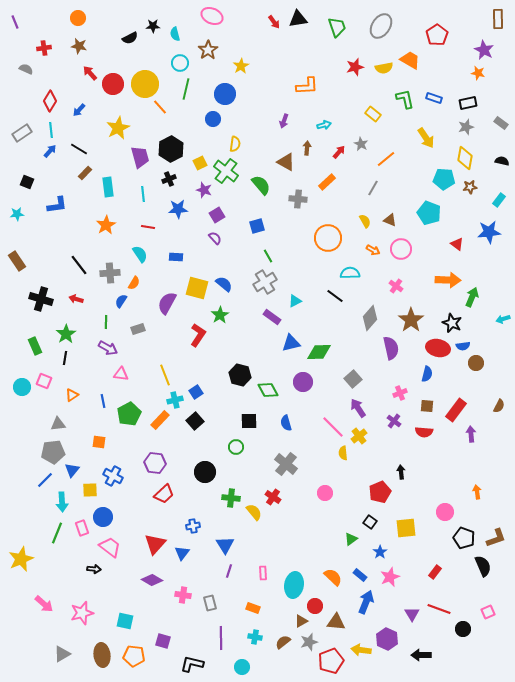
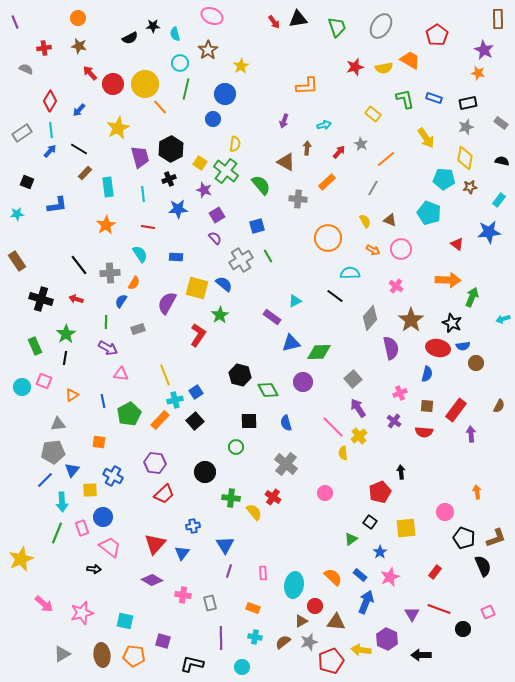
yellow square at (200, 163): rotated 32 degrees counterclockwise
gray cross at (265, 282): moved 24 px left, 22 px up
